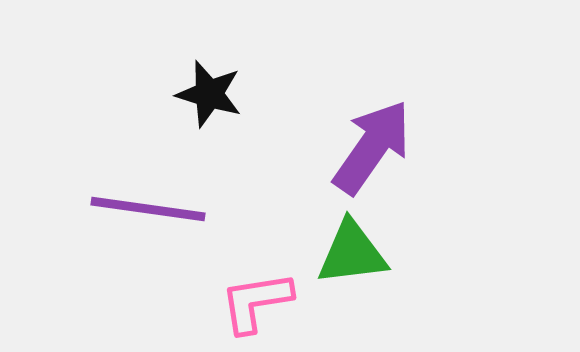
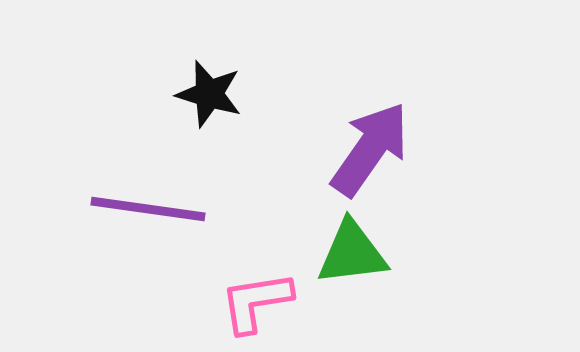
purple arrow: moved 2 px left, 2 px down
